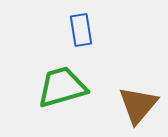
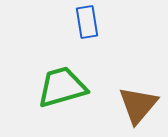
blue rectangle: moved 6 px right, 8 px up
